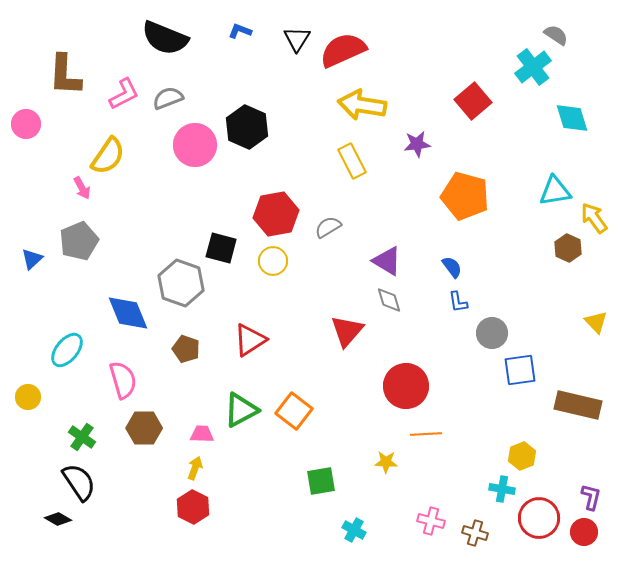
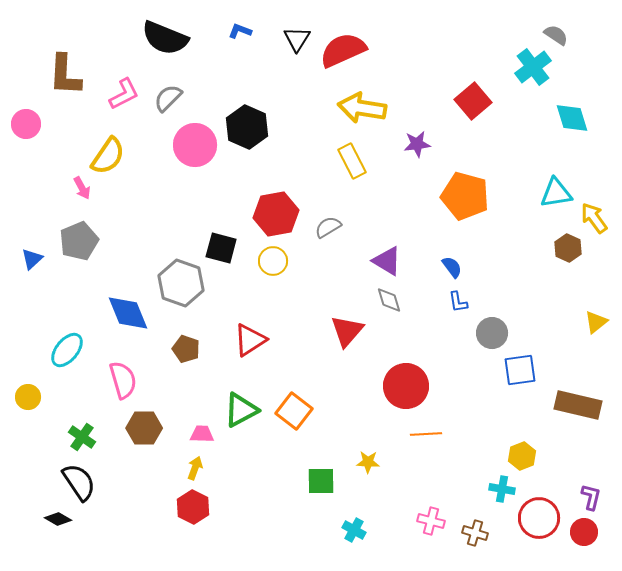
gray semicircle at (168, 98): rotated 24 degrees counterclockwise
yellow arrow at (362, 105): moved 3 px down
cyan triangle at (555, 191): moved 1 px right, 2 px down
yellow triangle at (596, 322): rotated 35 degrees clockwise
yellow star at (386, 462): moved 18 px left
green square at (321, 481): rotated 8 degrees clockwise
